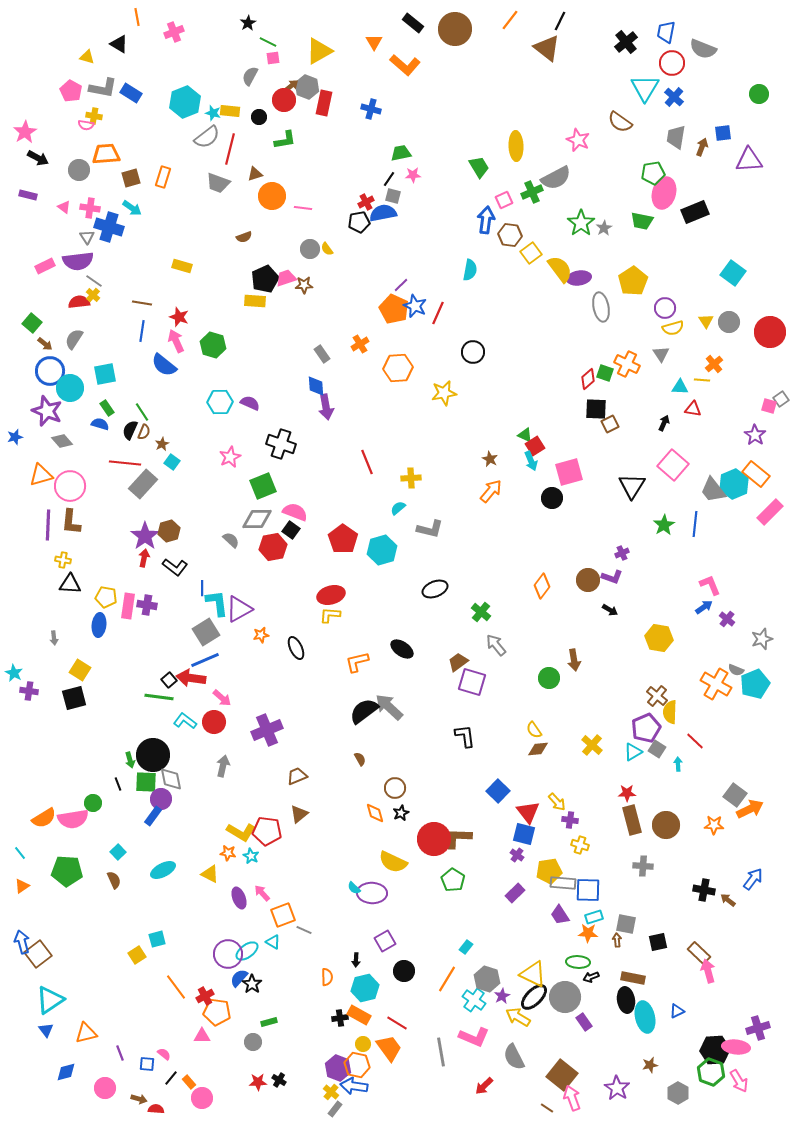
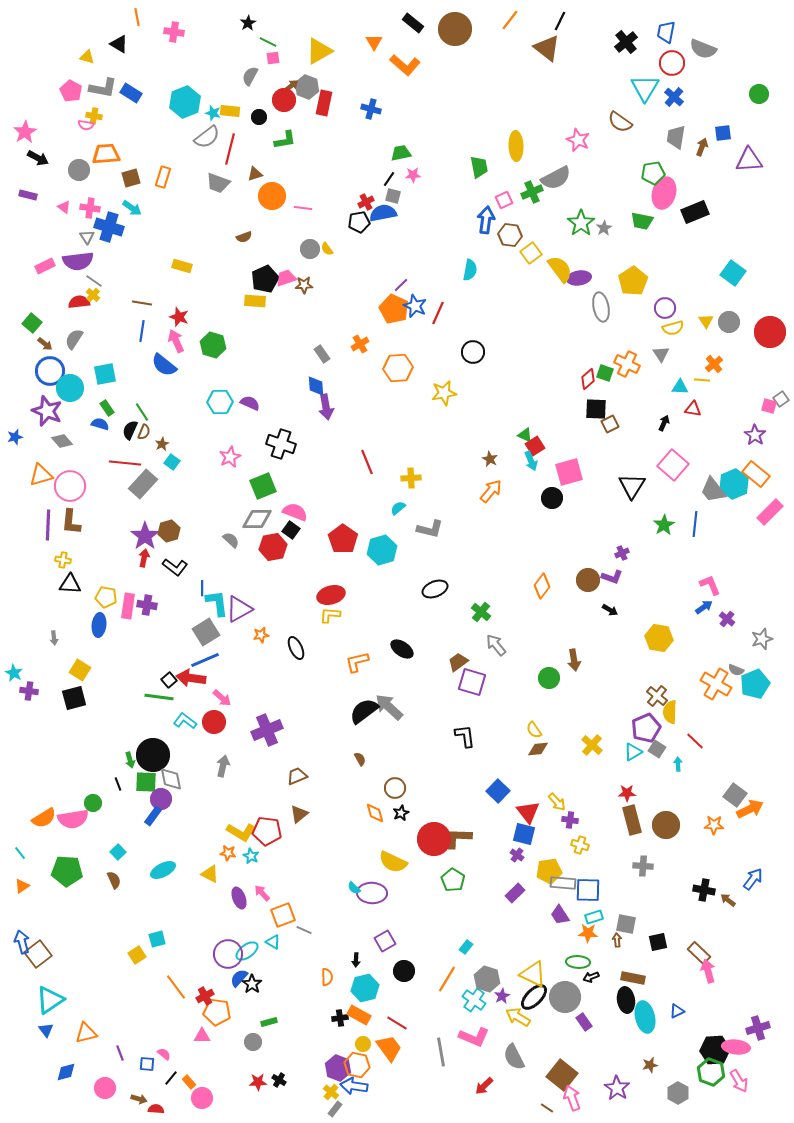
pink cross at (174, 32): rotated 30 degrees clockwise
green trapezoid at (479, 167): rotated 20 degrees clockwise
